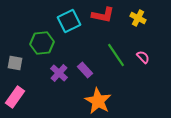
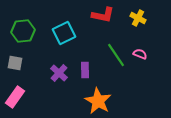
cyan square: moved 5 px left, 12 px down
green hexagon: moved 19 px left, 12 px up
pink semicircle: moved 3 px left, 3 px up; rotated 24 degrees counterclockwise
purple rectangle: rotated 42 degrees clockwise
